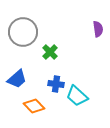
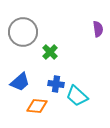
blue trapezoid: moved 3 px right, 3 px down
orange diamond: moved 3 px right; rotated 40 degrees counterclockwise
